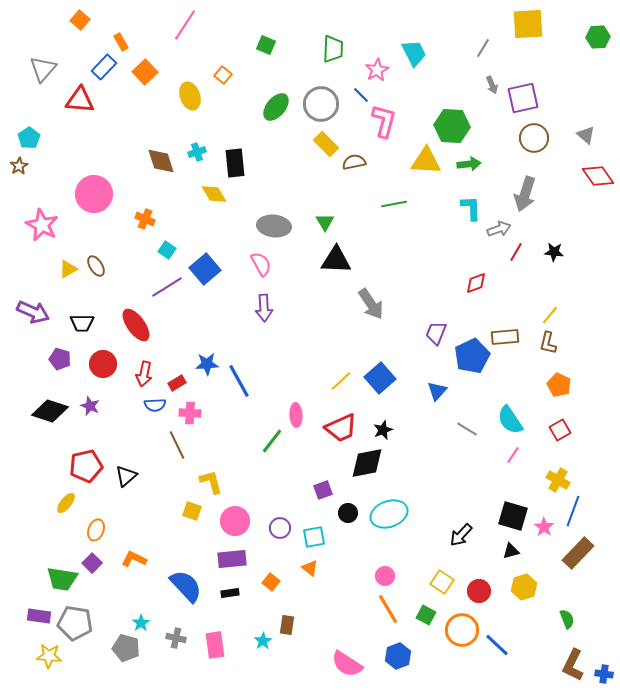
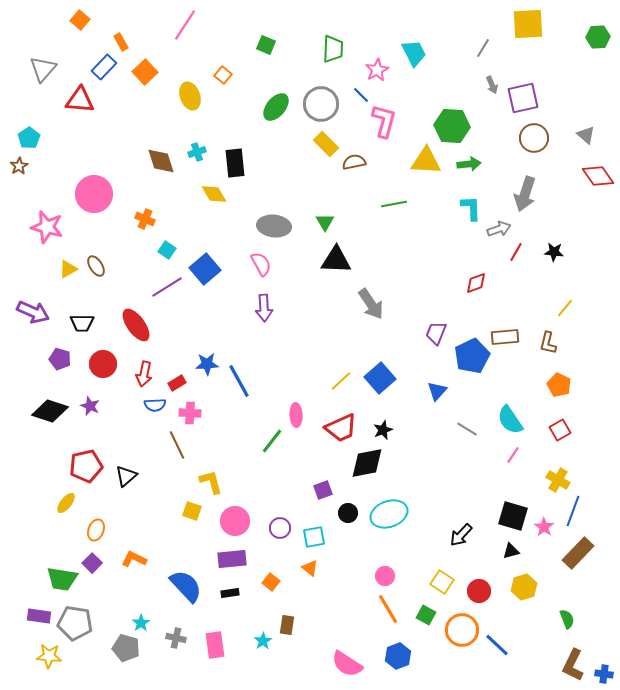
pink star at (42, 225): moved 5 px right, 2 px down; rotated 12 degrees counterclockwise
yellow line at (550, 315): moved 15 px right, 7 px up
